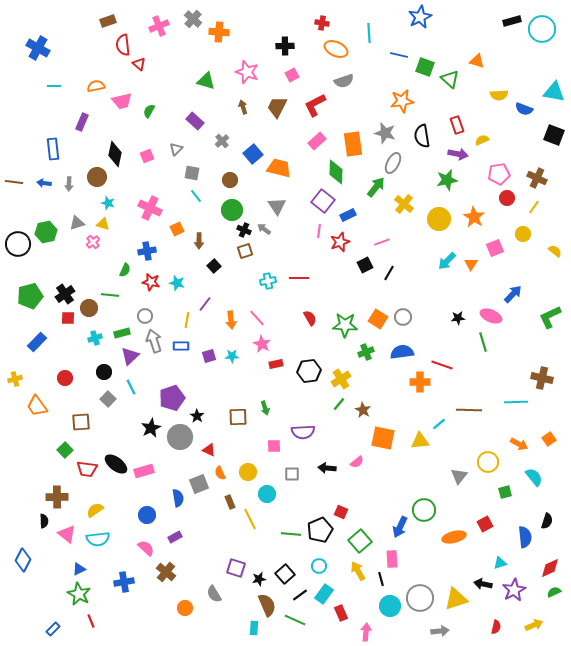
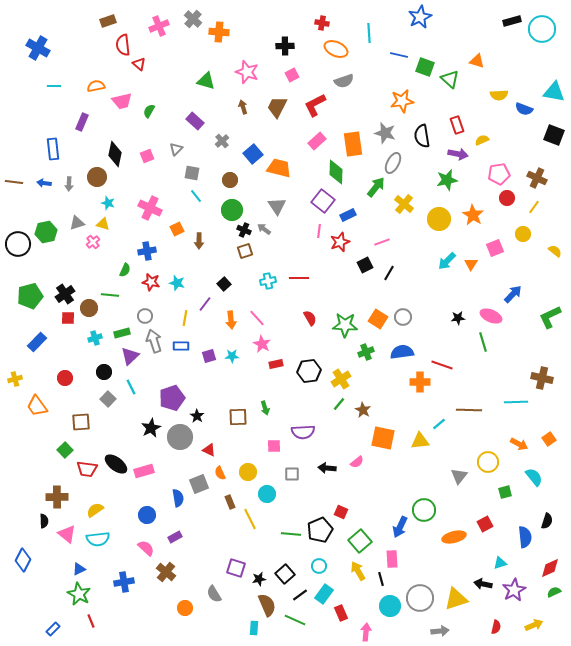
orange star at (474, 217): moved 1 px left, 2 px up
black square at (214, 266): moved 10 px right, 18 px down
yellow line at (187, 320): moved 2 px left, 2 px up
